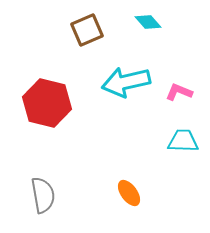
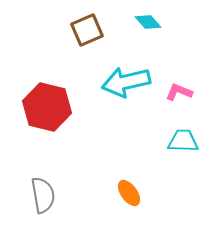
red hexagon: moved 4 px down
